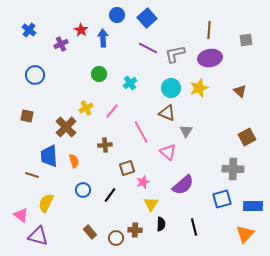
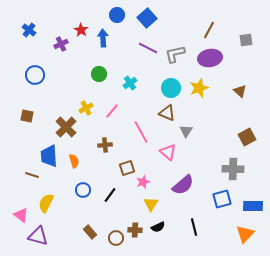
brown line at (209, 30): rotated 24 degrees clockwise
black semicircle at (161, 224): moved 3 px left, 3 px down; rotated 64 degrees clockwise
